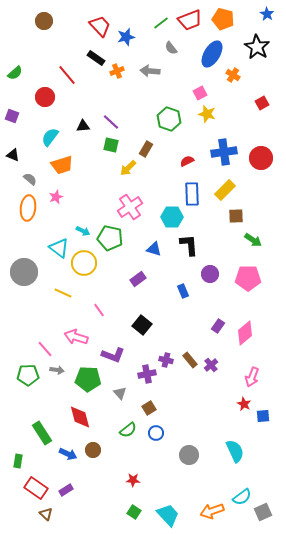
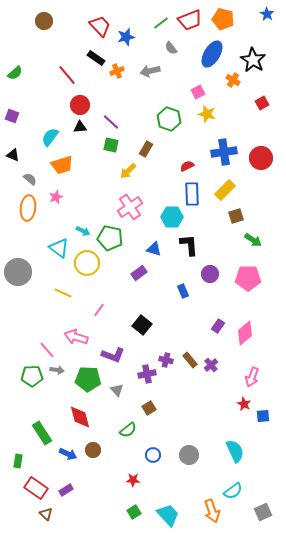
black star at (257, 47): moved 4 px left, 13 px down
gray arrow at (150, 71): rotated 18 degrees counterclockwise
orange cross at (233, 75): moved 5 px down
pink square at (200, 93): moved 2 px left, 1 px up
red circle at (45, 97): moved 35 px right, 8 px down
black triangle at (83, 126): moved 3 px left, 1 px down
red semicircle at (187, 161): moved 5 px down
yellow arrow at (128, 168): moved 3 px down
brown square at (236, 216): rotated 14 degrees counterclockwise
yellow circle at (84, 263): moved 3 px right
gray circle at (24, 272): moved 6 px left
purple rectangle at (138, 279): moved 1 px right, 6 px up
pink line at (99, 310): rotated 72 degrees clockwise
pink line at (45, 349): moved 2 px right, 1 px down
green pentagon at (28, 375): moved 4 px right, 1 px down
gray triangle at (120, 393): moved 3 px left, 3 px up
blue circle at (156, 433): moved 3 px left, 22 px down
cyan semicircle at (242, 497): moved 9 px left, 6 px up
orange arrow at (212, 511): rotated 90 degrees counterclockwise
green square at (134, 512): rotated 24 degrees clockwise
